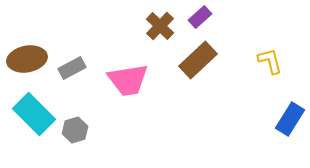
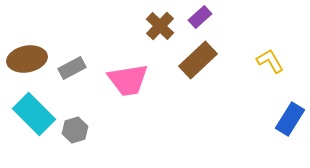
yellow L-shape: rotated 16 degrees counterclockwise
